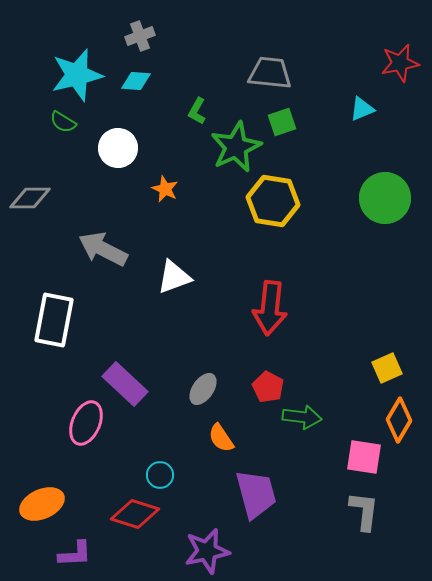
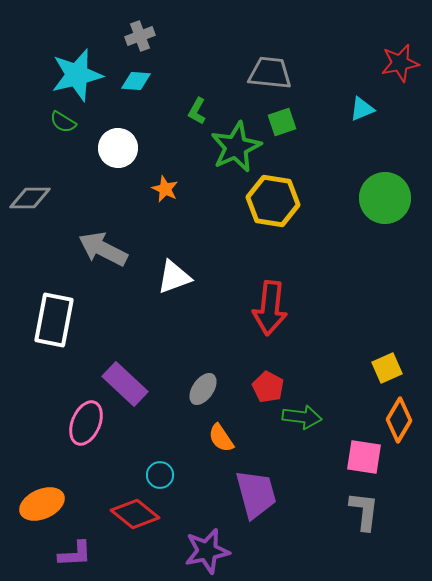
red diamond: rotated 21 degrees clockwise
